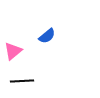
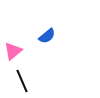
black line: rotated 70 degrees clockwise
